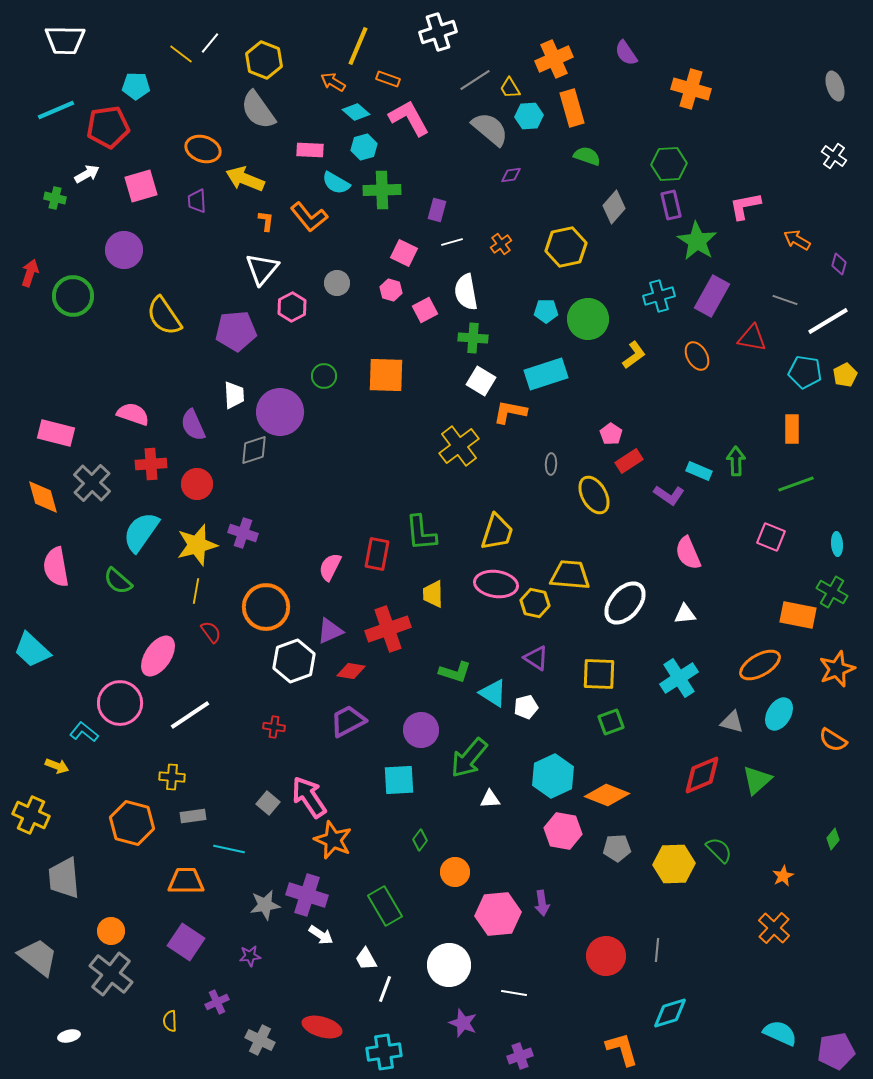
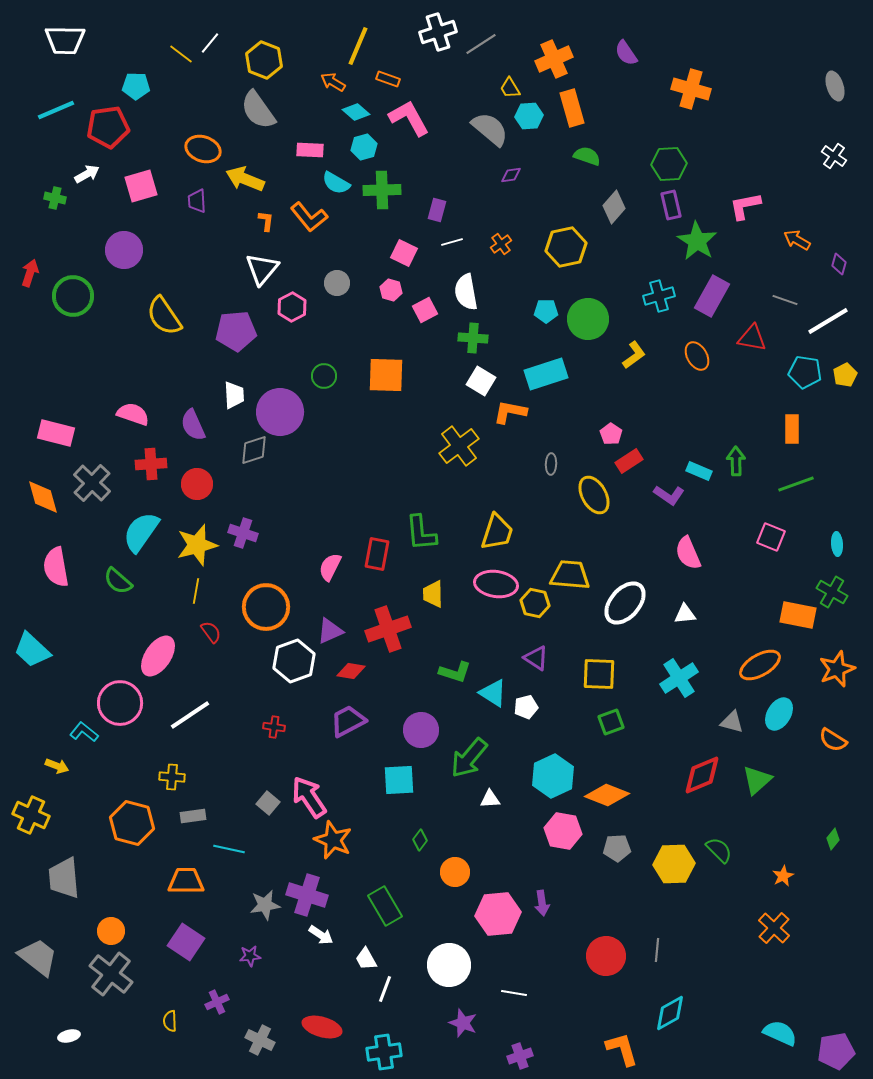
gray line at (475, 80): moved 6 px right, 36 px up
cyan diamond at (670, 1013): rotated 12 degrees counterclockwise
